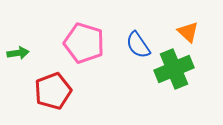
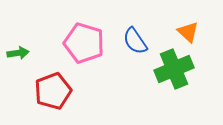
blue semicircle: moved 3 px left, 4 px up
